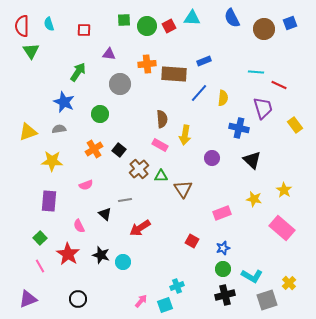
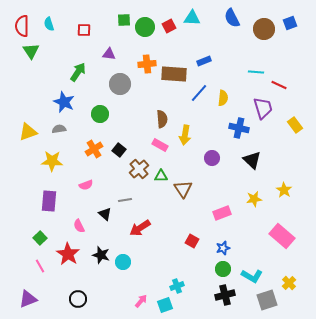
green circle at (147, 26): moved 2 px left, 1 px down
yellow star at (254, 199): rotated 21 degrees counterclockwise
pink rectangle at (282, 228): moved 8 px down
